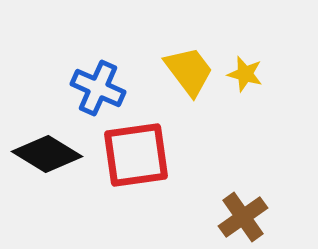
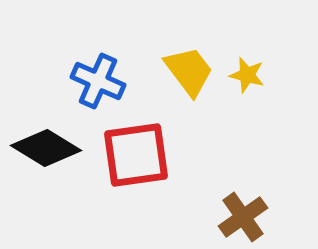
yellow star: moved 2 px right, 1 px down
blue cross: moved 7 px up
black diamond: moved 1 px left, 6 px up
